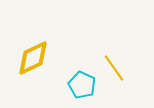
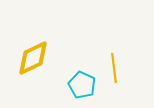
yellow line: rotated 28 degrees clockwise
